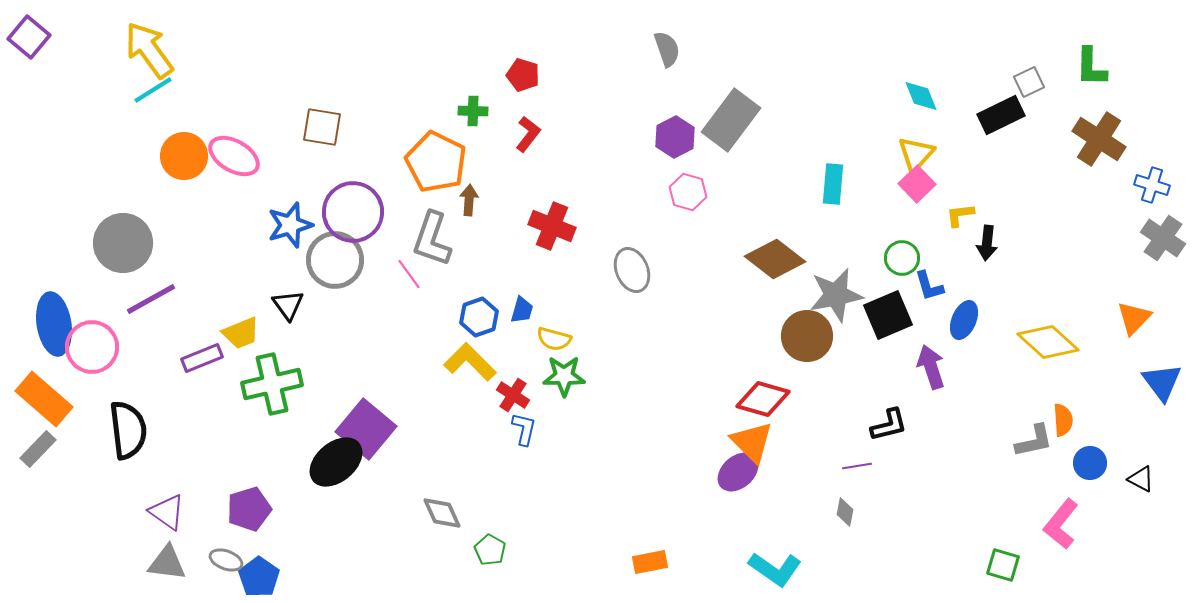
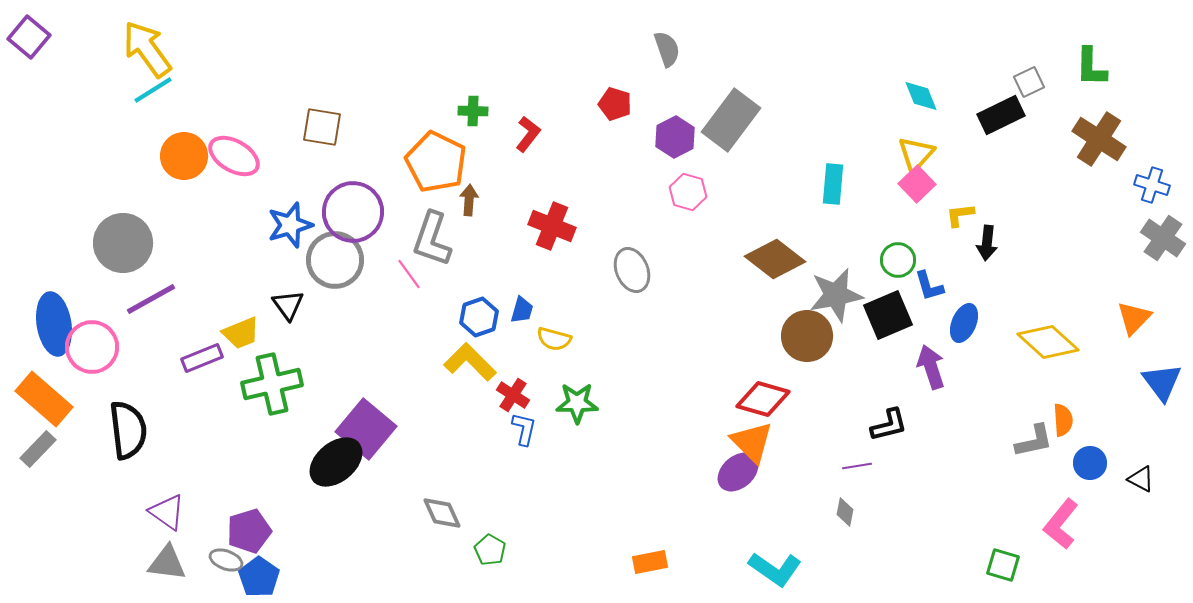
yellow arrow at (149, 50): moved 2 px left, 1 px up
red pentagon at (523, 75): moved 92 px right, 29 px down
green circle at (902, 258): moved 4 px left, 2 px down
blue ellipse at (964, 320): moved 3 px down
green star at (564, 376): moved 13 px right, 27 px down
purple pentagon at (249, 509): moved 22 px down
